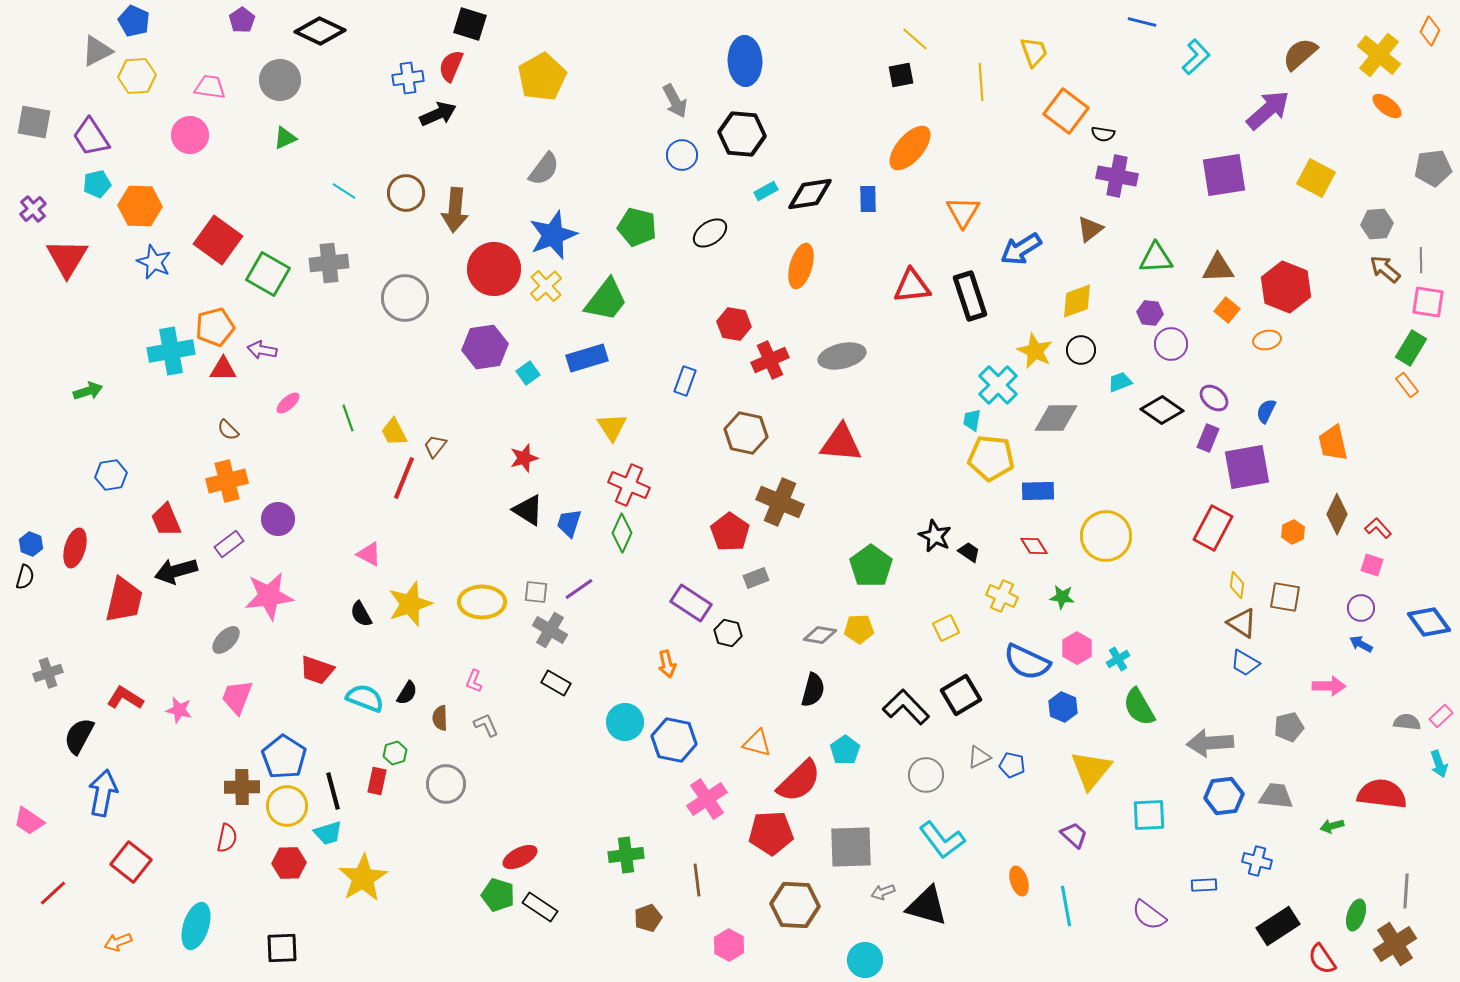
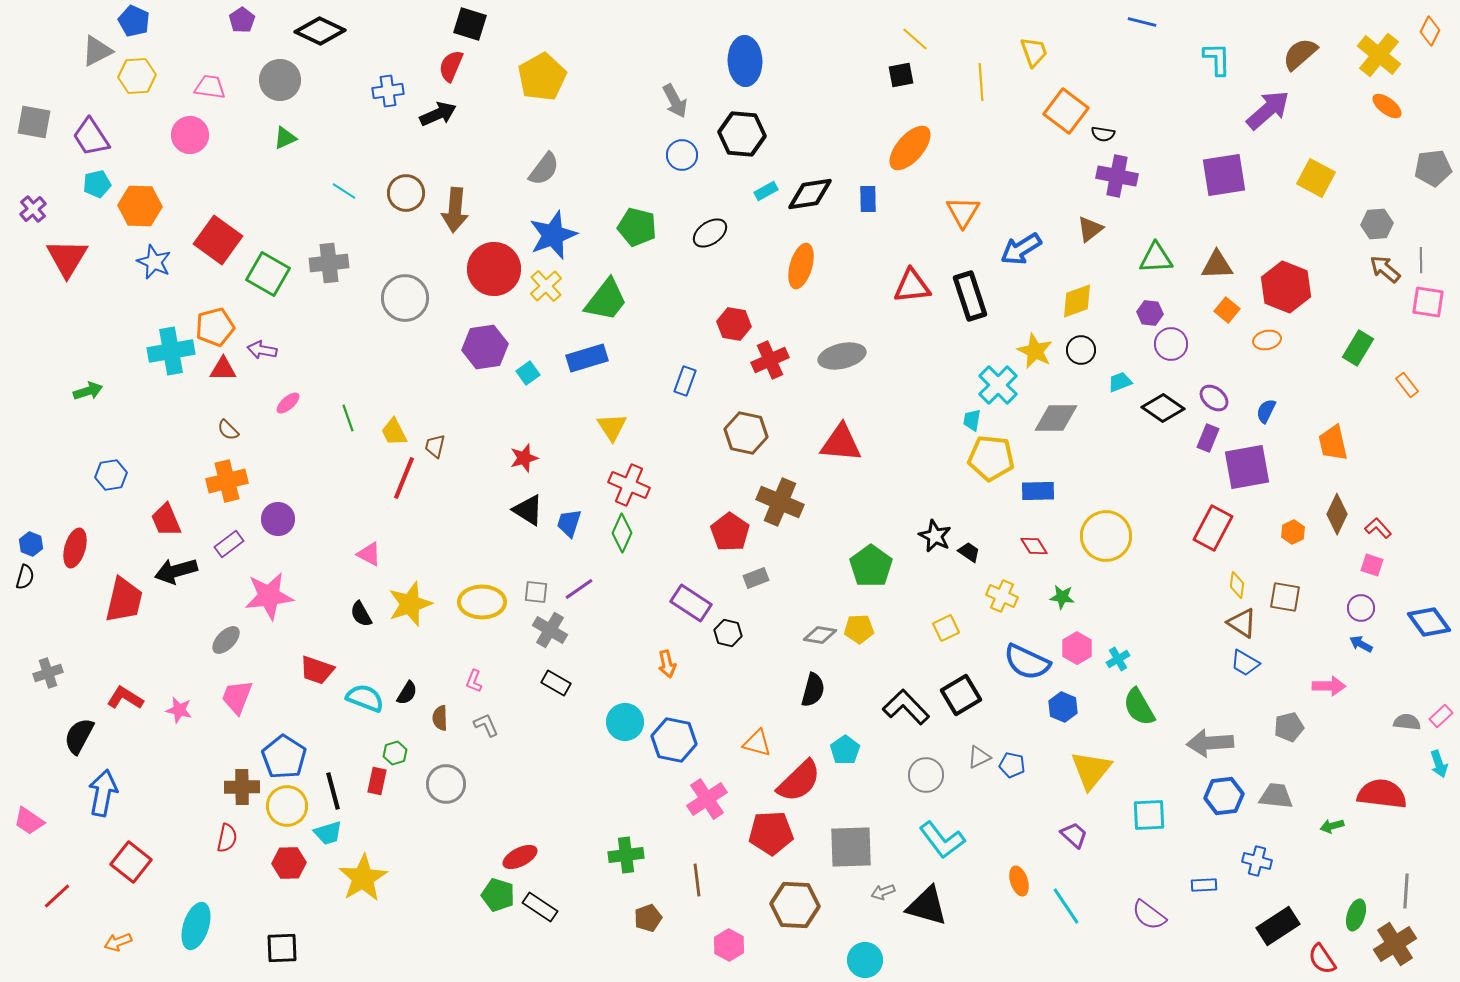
cyan L-shape at (1196, 57): moved 21 px right, 2 px down; rotated 48 degrees counterclockwise
blue cross at (408, 78): moved 20 px left, 13 px down
brown triangle at (1218, 268): moved 1 px left, 3 px up
green rectangle at (1411, 348): moved 53 px left
black diamond at (1162, 410): moved 1 px right, 2 px up
brown trapezoid at (435, 446): rotated 25 degrees counterclockwise
red line at (53, 893): moved 4 px right, 3 px down
cyan line at (1066, 906): rotated 24 degrees counterclockwise
